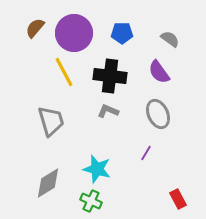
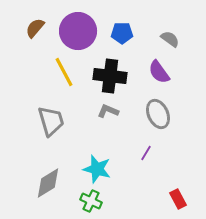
purple circle: moved 4 px right, 2 px up
